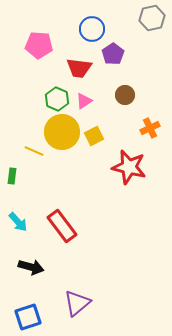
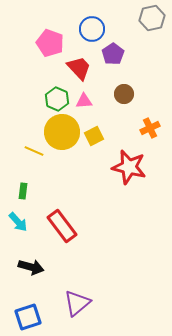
pink pentagon: moved 11 px right, 2 px up; rotated 16 degrees clockwise
red trapezoid: rotated 140 degrees counterclockwise
brown circle: moved 1 px left, 1 px up
pink triangle: rotated 30 degrees clockwise
green rectangle: moved 11 px right, 15 px down
